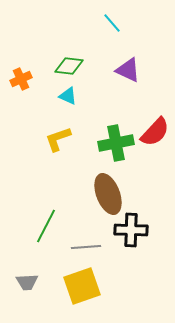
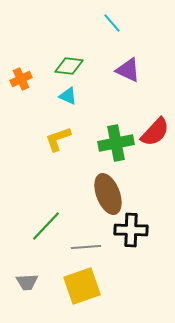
green line: rotated 16 degrees clockwise
